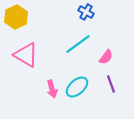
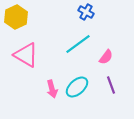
purple line: moved 1 px down
